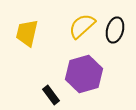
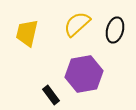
yellow semicircle: moved 5 px left, 2 px up
purple hexagon: rotated 6 degrees clockwise
